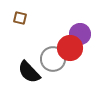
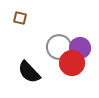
purple circle: moved 14 px down
red circle: moved 2 px right, 15 px down
gray circle: moved 6 px right, 12 px up
